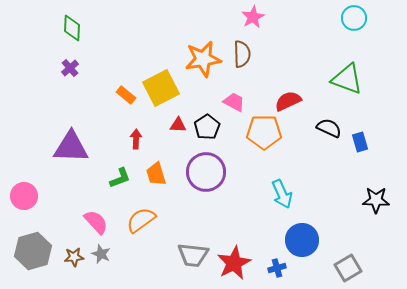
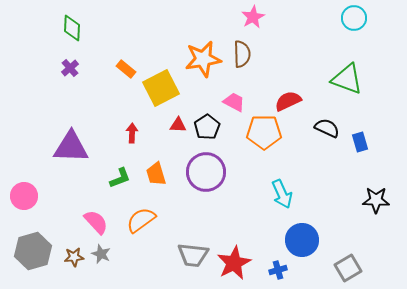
orange rectangle: moved 26 px up
black semicircle: moved 2 px left
red arrow: moved 4 px left, 6 px up
blue cross: moved 1 px right, 2 px down
